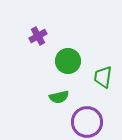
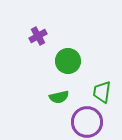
green trapezoid: moved 1 px left, 15 px down
